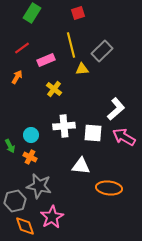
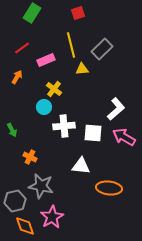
gray rectangle: moved 2 px up
cyan circle: moved 13 px right, 28 px up
green arrow: moved 2 px right, 16 px up
gray star: moved 2 px right
